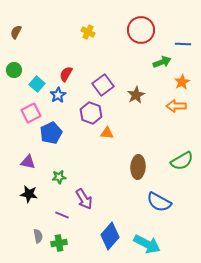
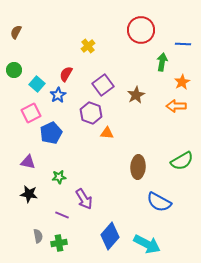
yellow cross: moved 14 px down; rotated 24 degrees clockwise
green arrow: rotated 60 degrees counterclockwise
